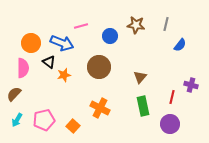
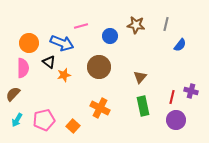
orange circle: moved 2 px left
purple cross: moved 6 px down
brown semicircle: moved 1 px left
purple circle: moved 6 px right, 4 px up
